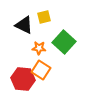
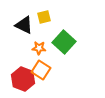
red hexagon: rotated 15 degrees clockwise
